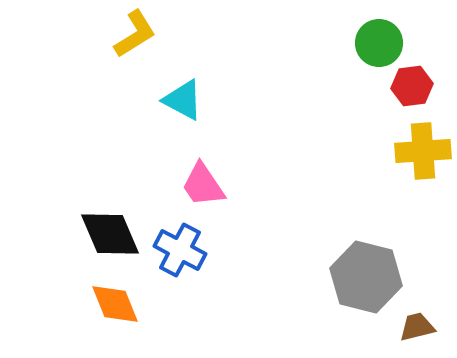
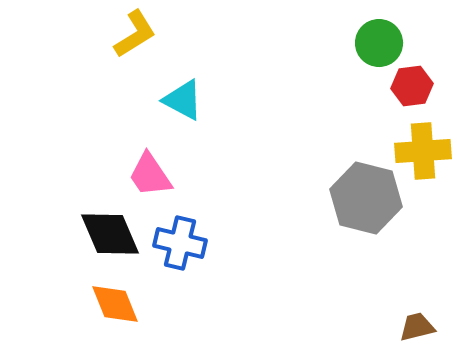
pink trapezoid: moved 53 px left, 10 px up
blue cross: moved 7 px up; rotated 15 degrees counterclockwise
gray hexagon: moved 79 px up
